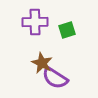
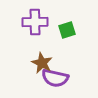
purple semicircle: rotated 20 degrees counterclockwise
